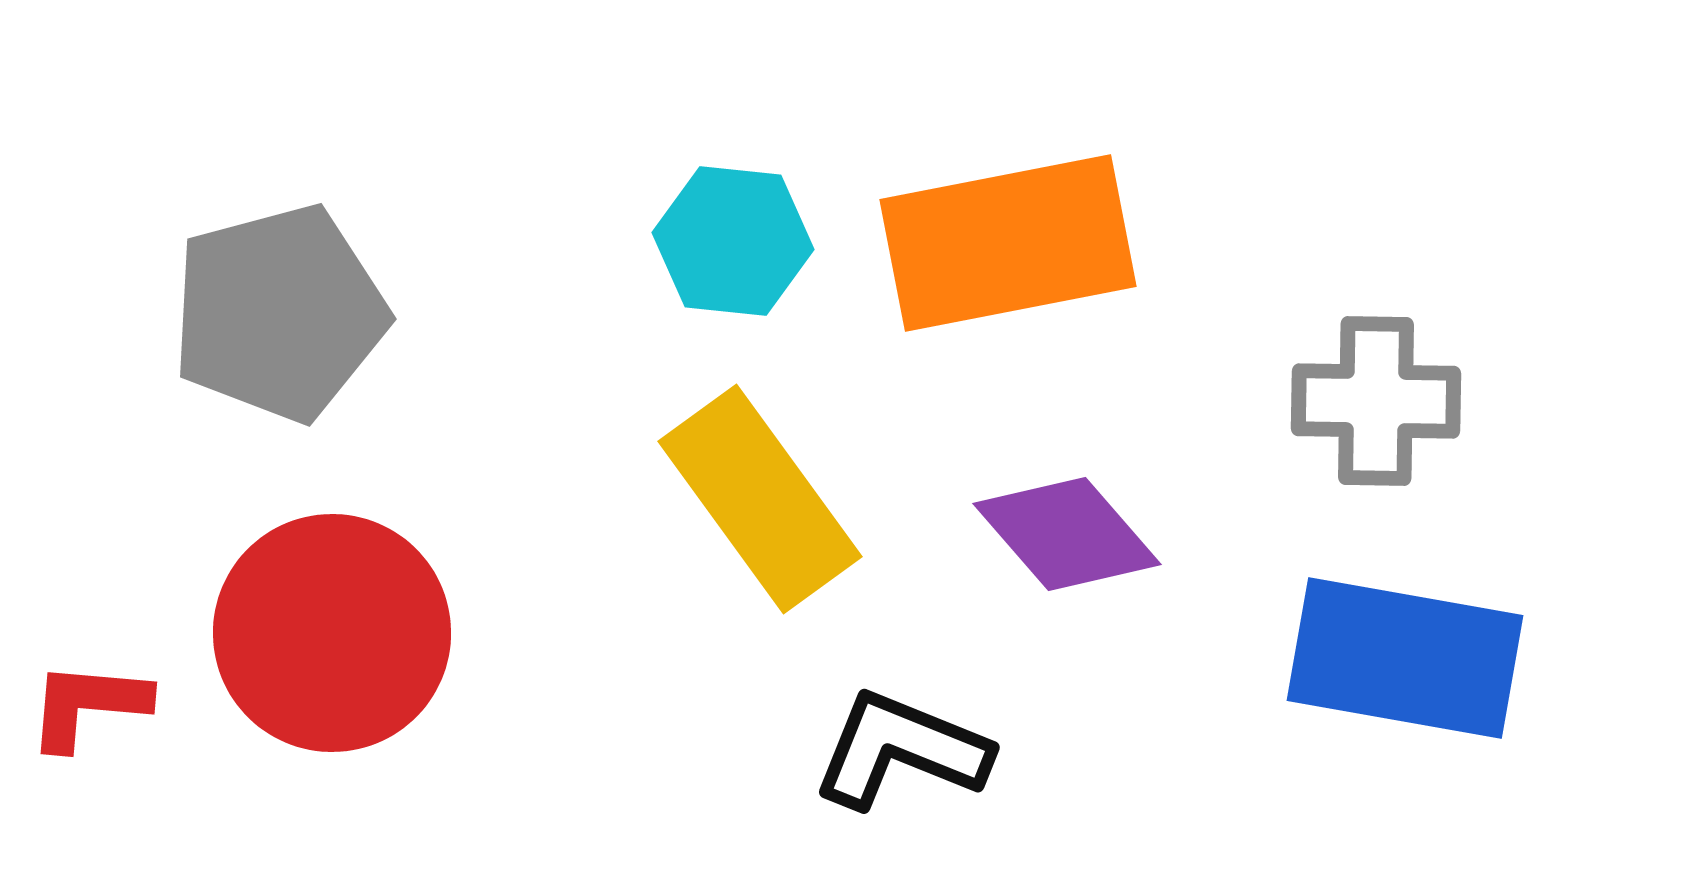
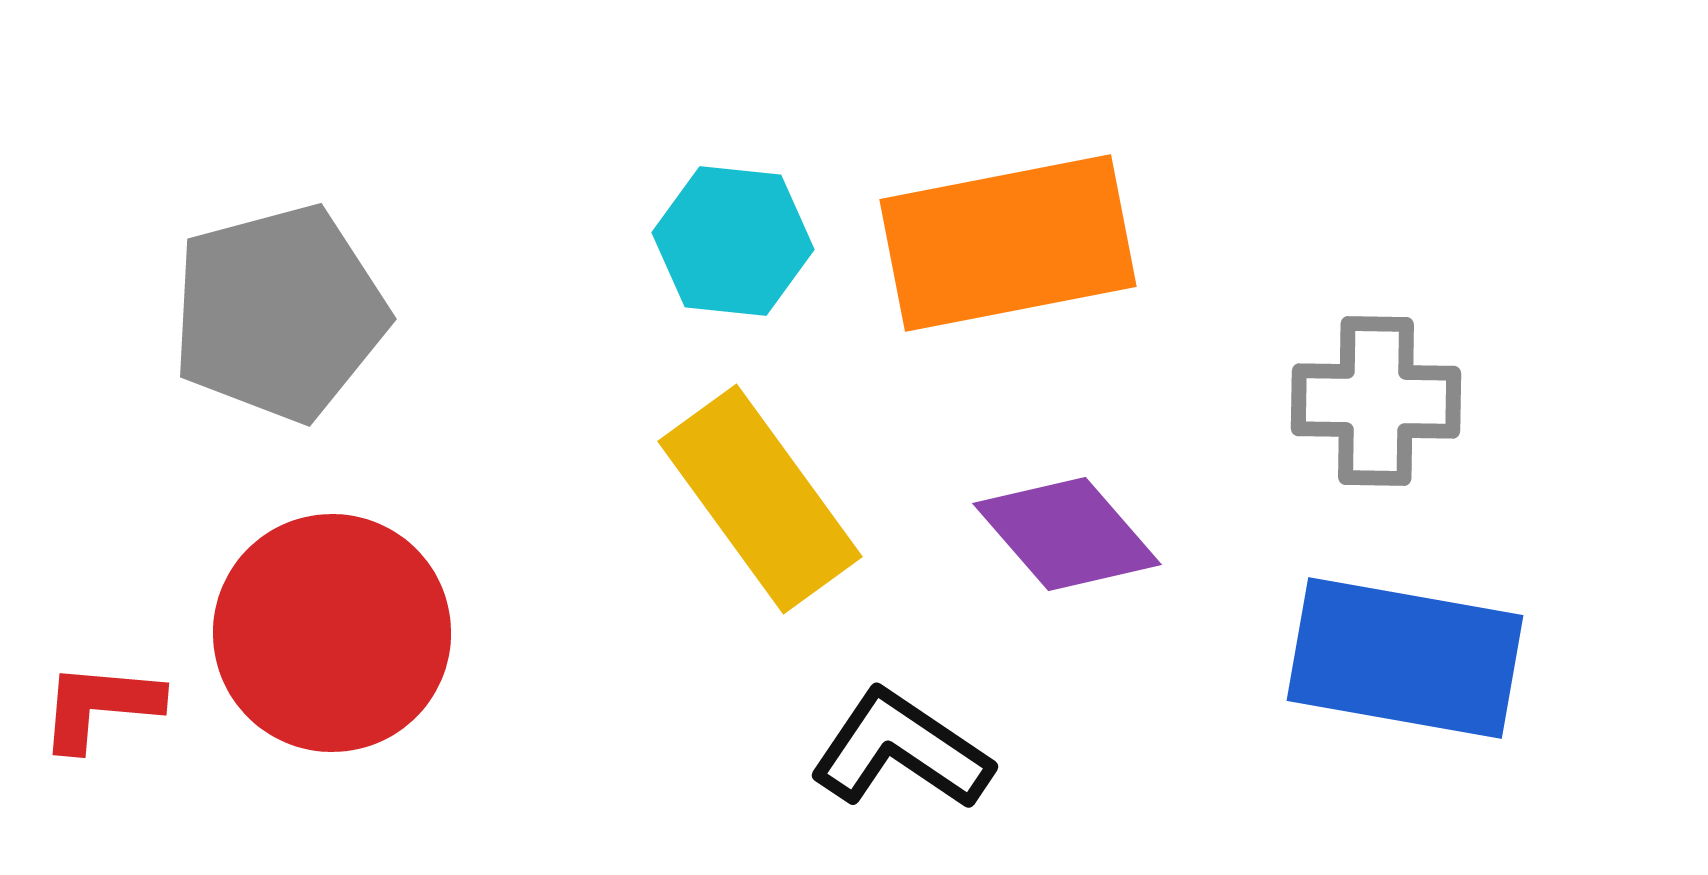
red L-shape: moved 12 px right, 1 px down
black L-shape: rotated 12 degrees clockwise
